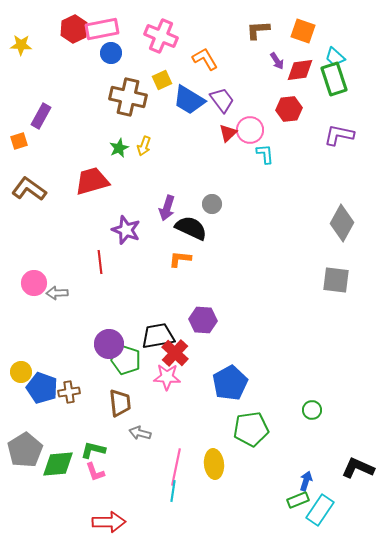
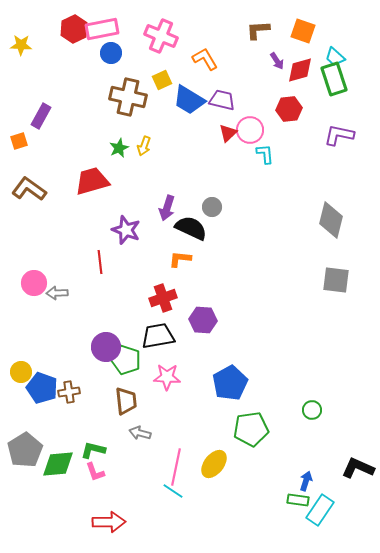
red diamond at (300, 70): rotated 8 degrees counterclockwise
purple trapezoid at (222, 100): rotated 40 degrees counterclockwise
gray circle at (212, 204): moved 3 px down
gray diamond at (342, 223): moved 11 px left, 3 px up; rotated 15 degrees counterclockwise
purple circle at (109, 344): moved 3 px left, 3 px down
red cross at (175, 353): moved 12 px left, 55 px up; rotated 28 degrees clockwise
brown trapezoid at (120, 403): moved 6 px right, 2 px up
yellow ellipse at (214, 464): rotated 44 degrees clockwise
cyan line at (173, 491): rotated 65 degrees counterclockwise
green rectangle at (298, 500): rotated 30 degrees clockwise
